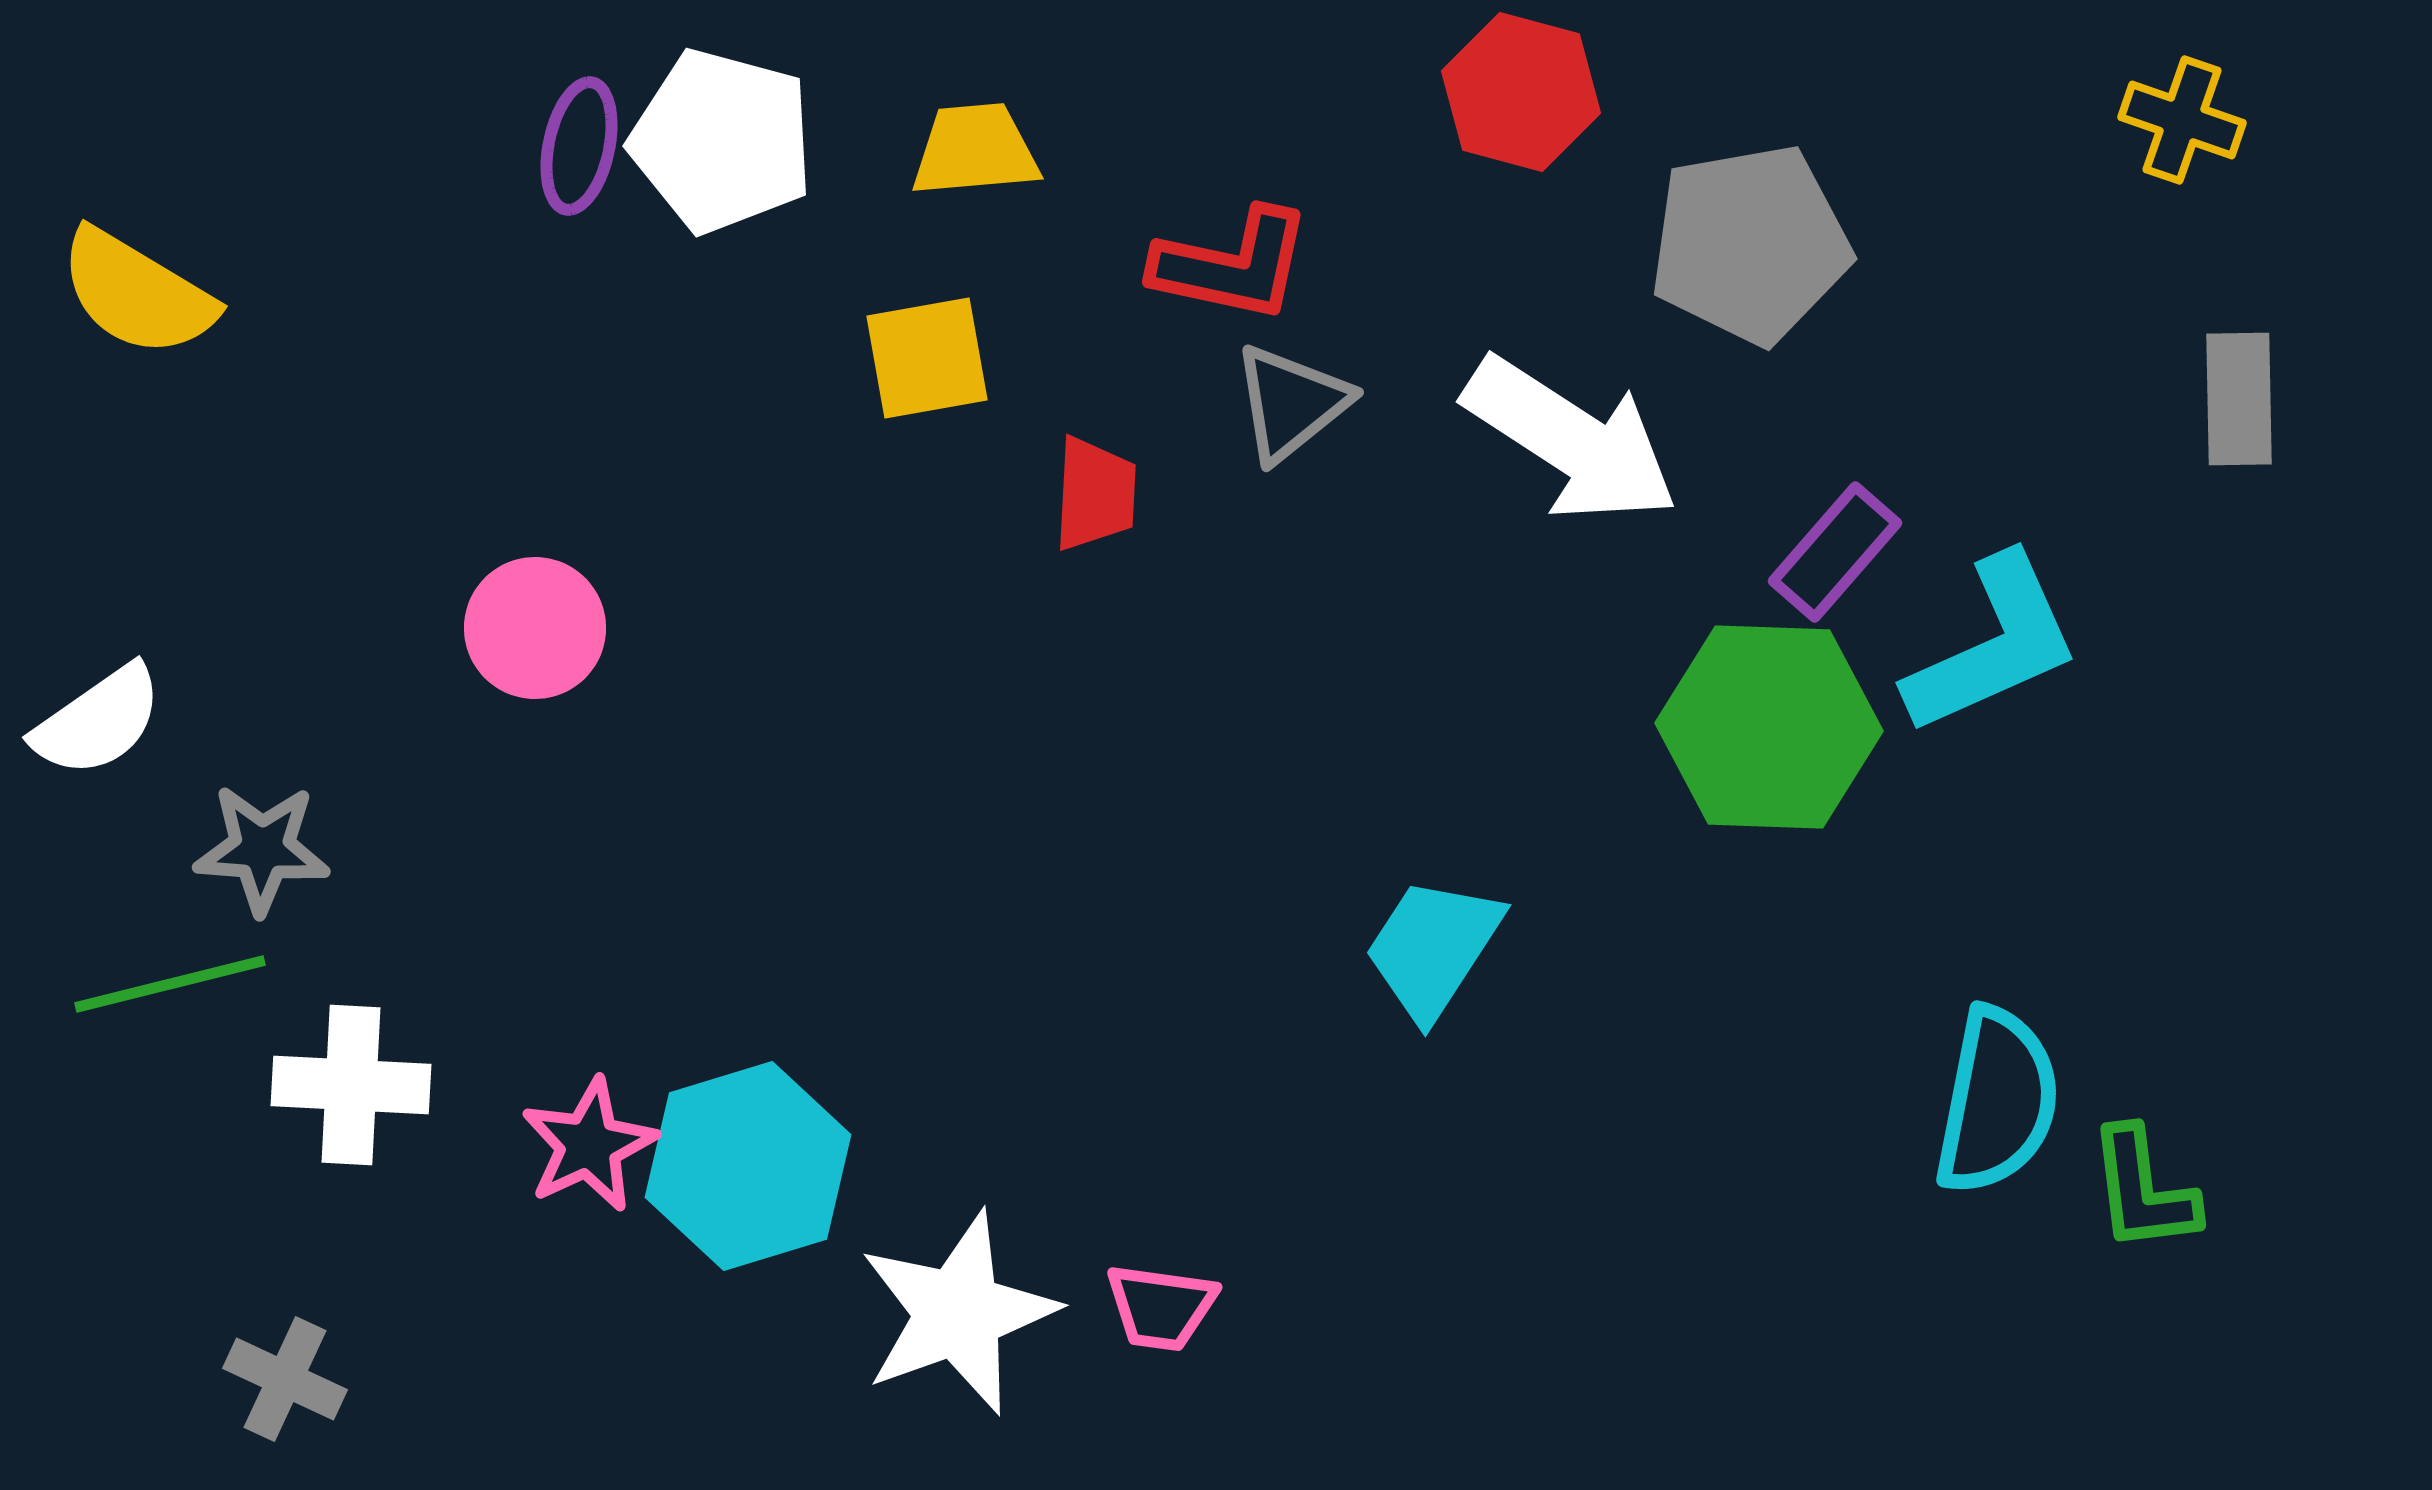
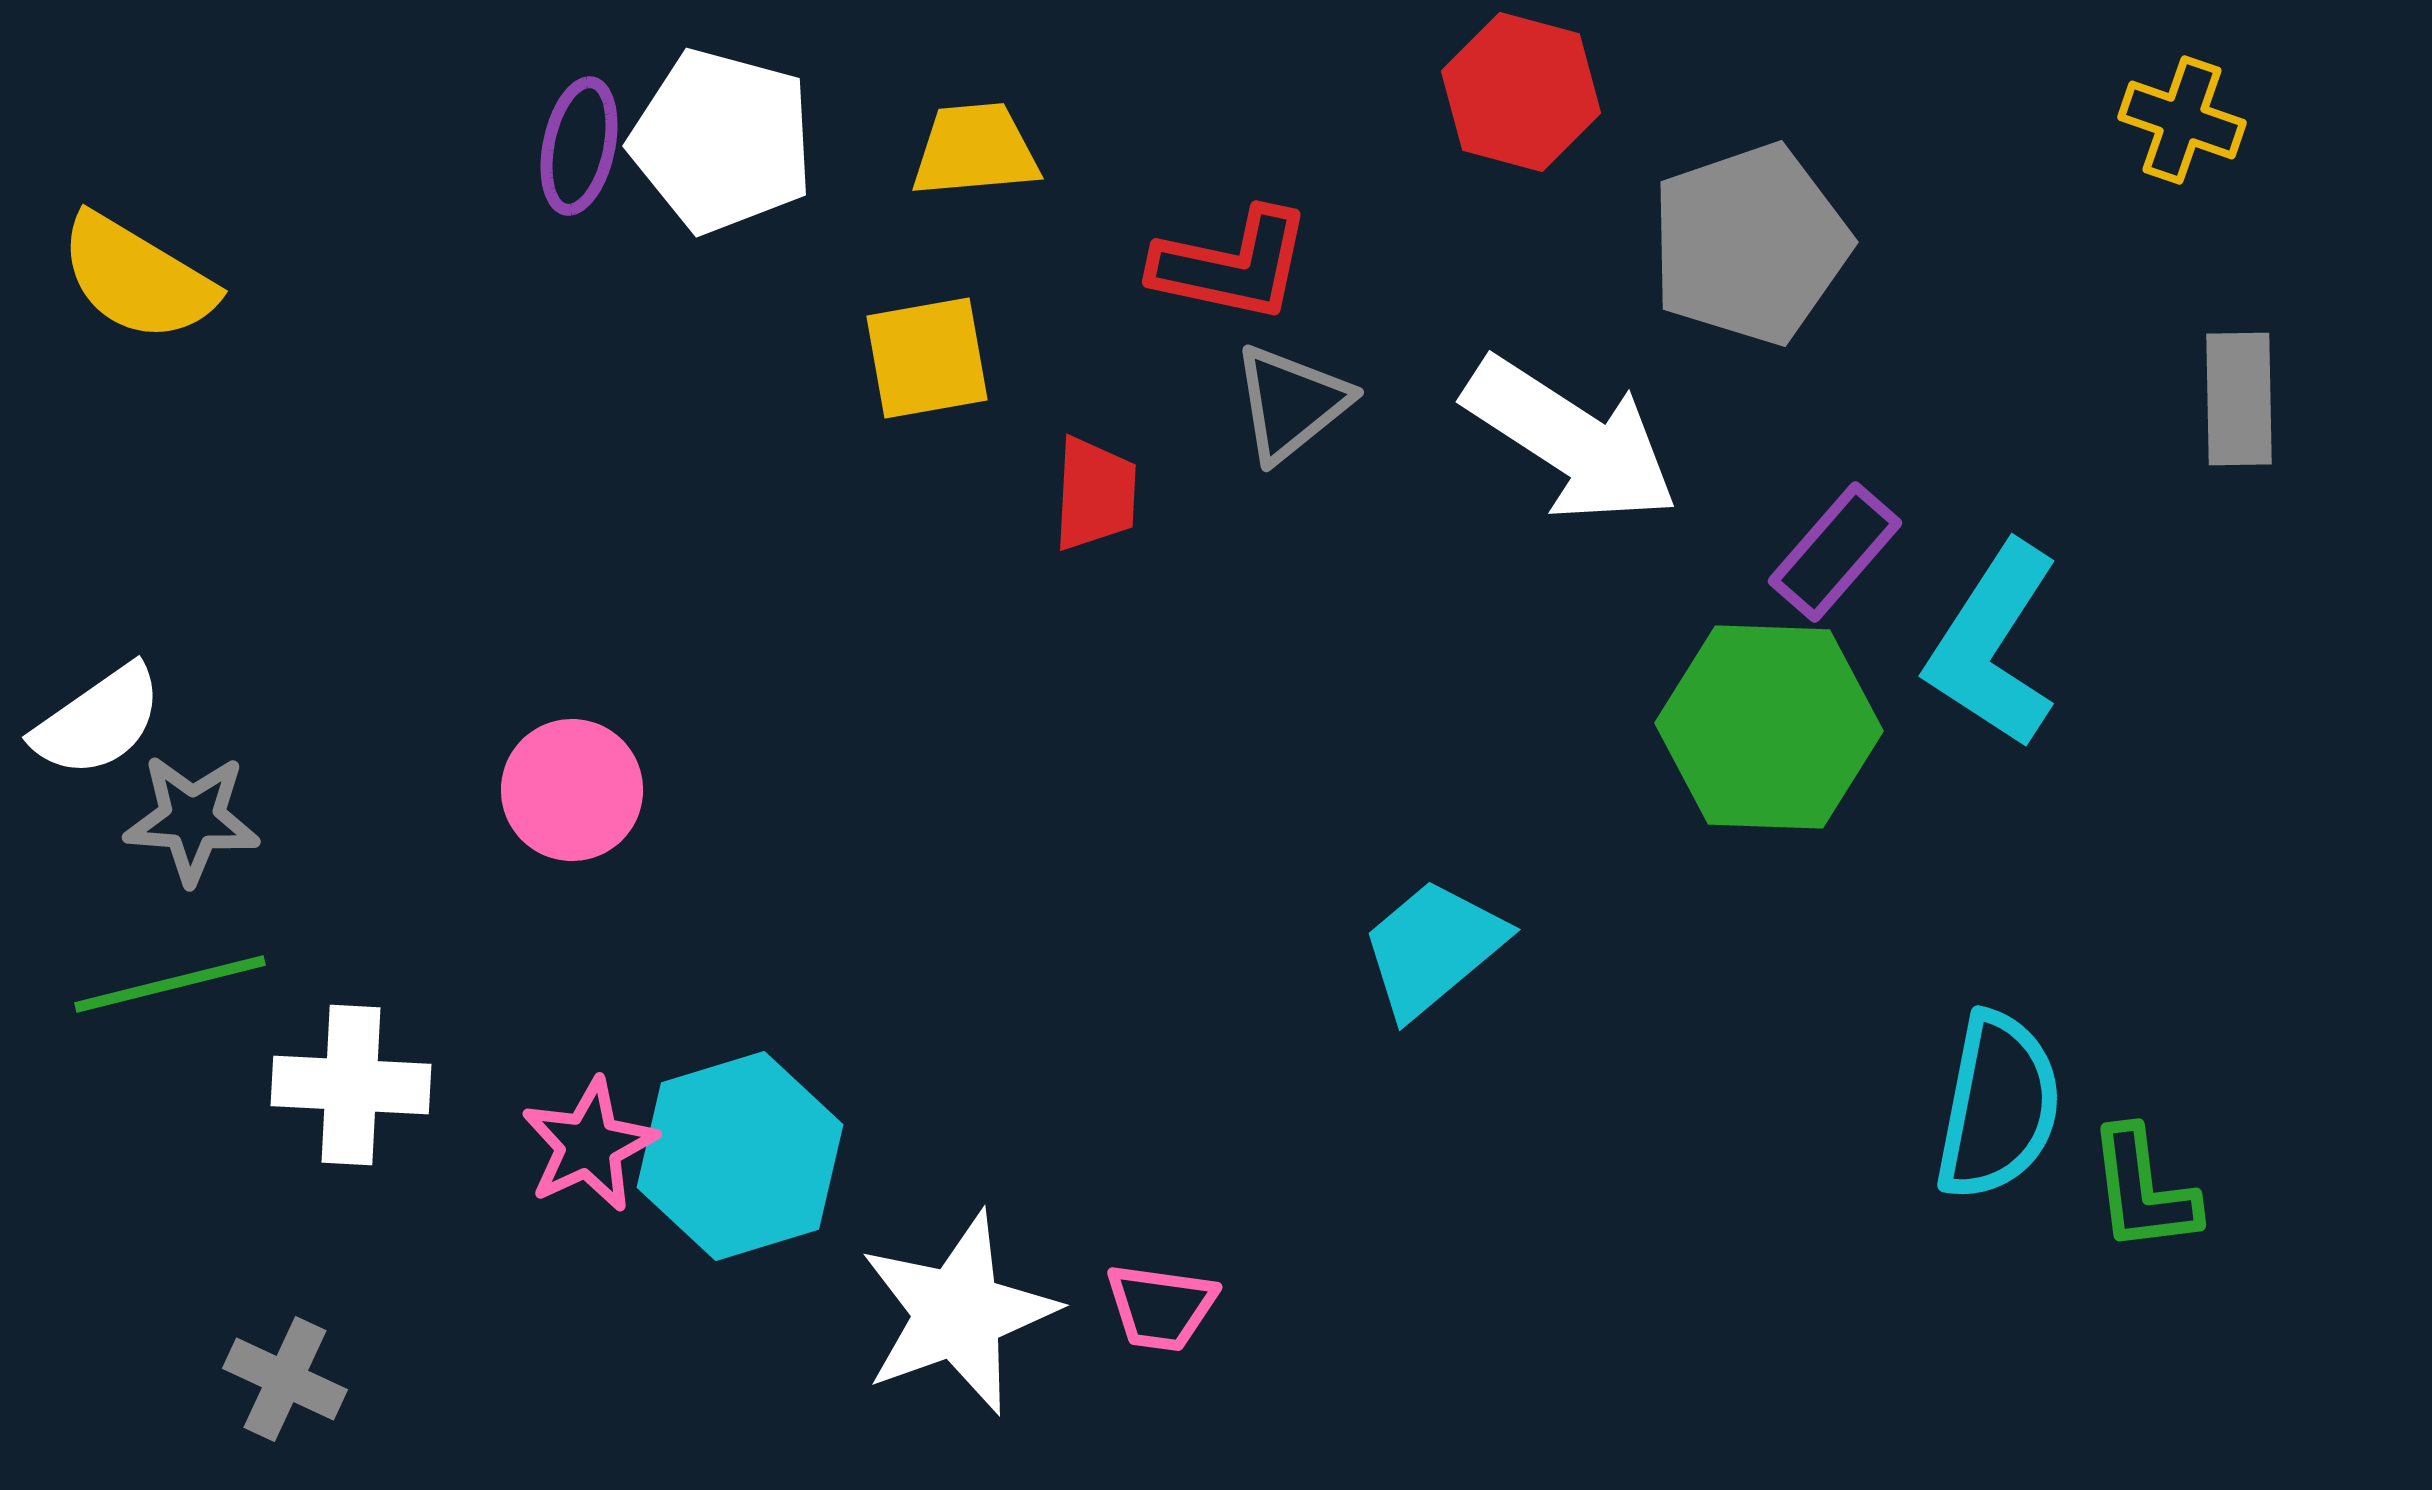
gray pentagon: rotated 9 degrees counterclockwise
yellow semicircle: moved 15 px up
pink circle: moved 37 px right, 162 px down
cyan L-shape: rotated 147 degrees clockwise
gray star: moved 70 px left, 30 px up
cyan trapezoid: rotated 17 degrees clockwise
cyan semicircle: moved 1 px right, 5 px down
cyan hexagon: moved 8 px left, 10 px up
